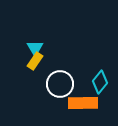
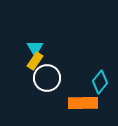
white circle: moved 13 px left, 6 px up
